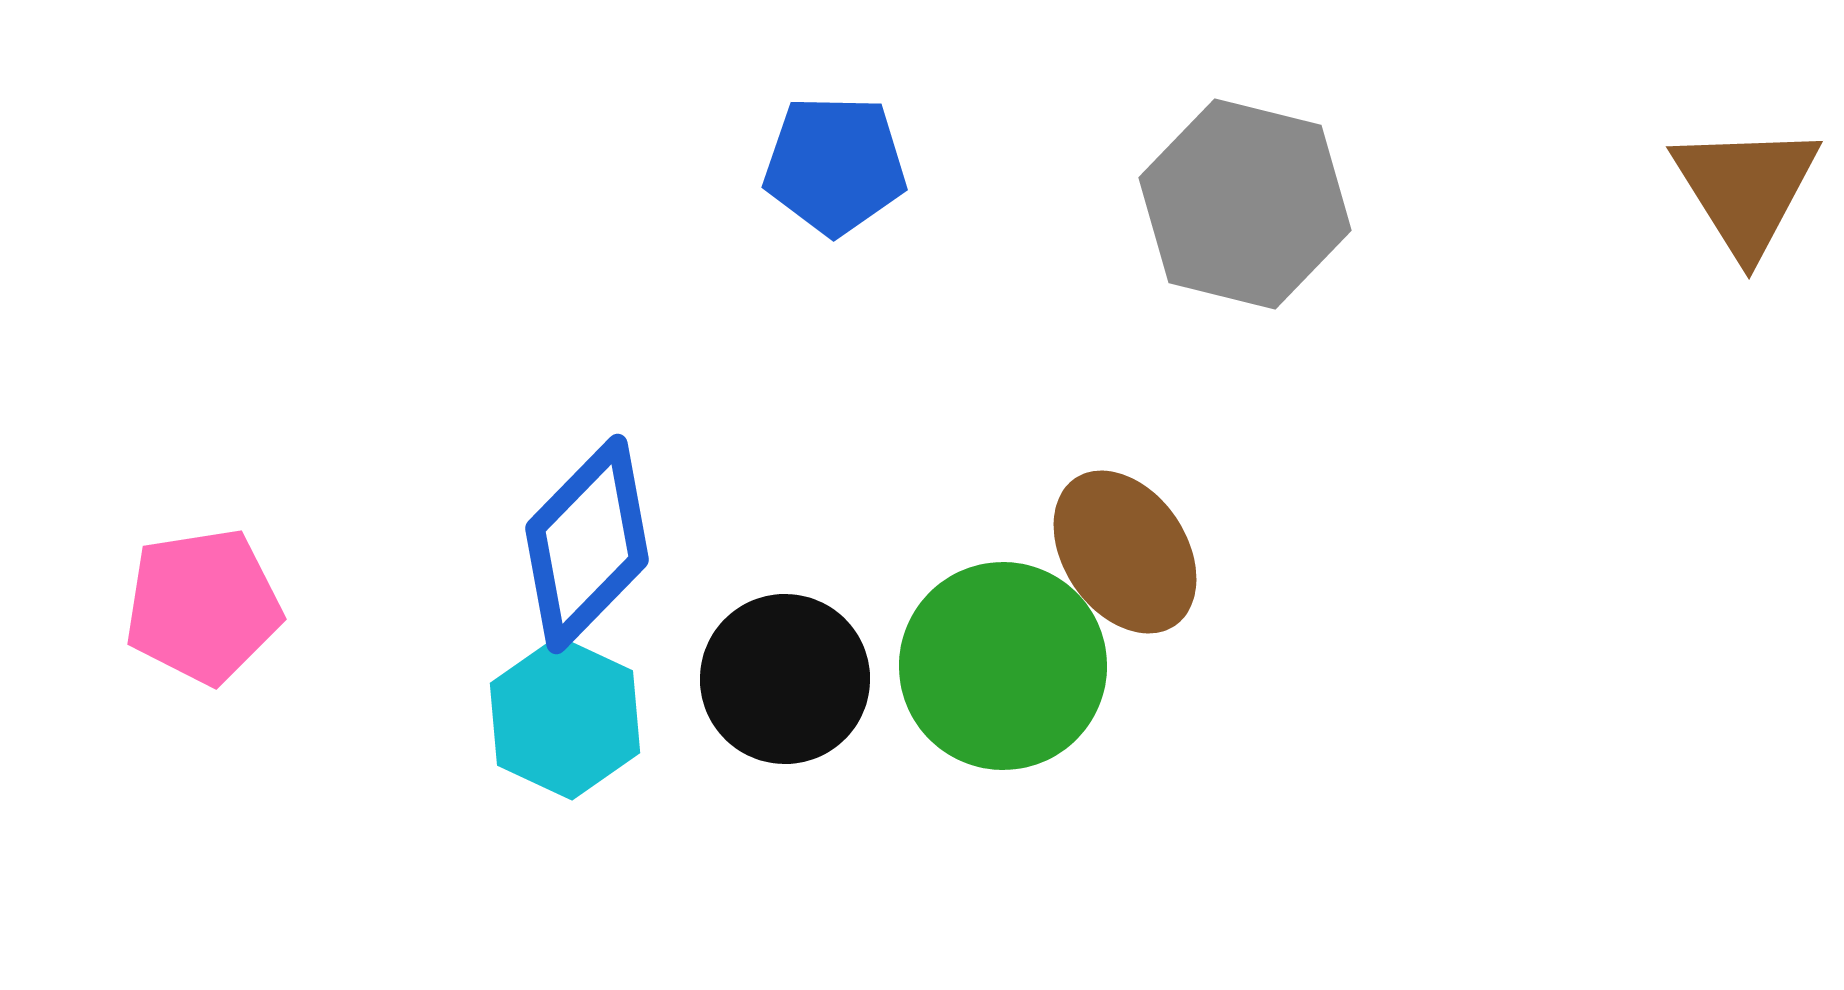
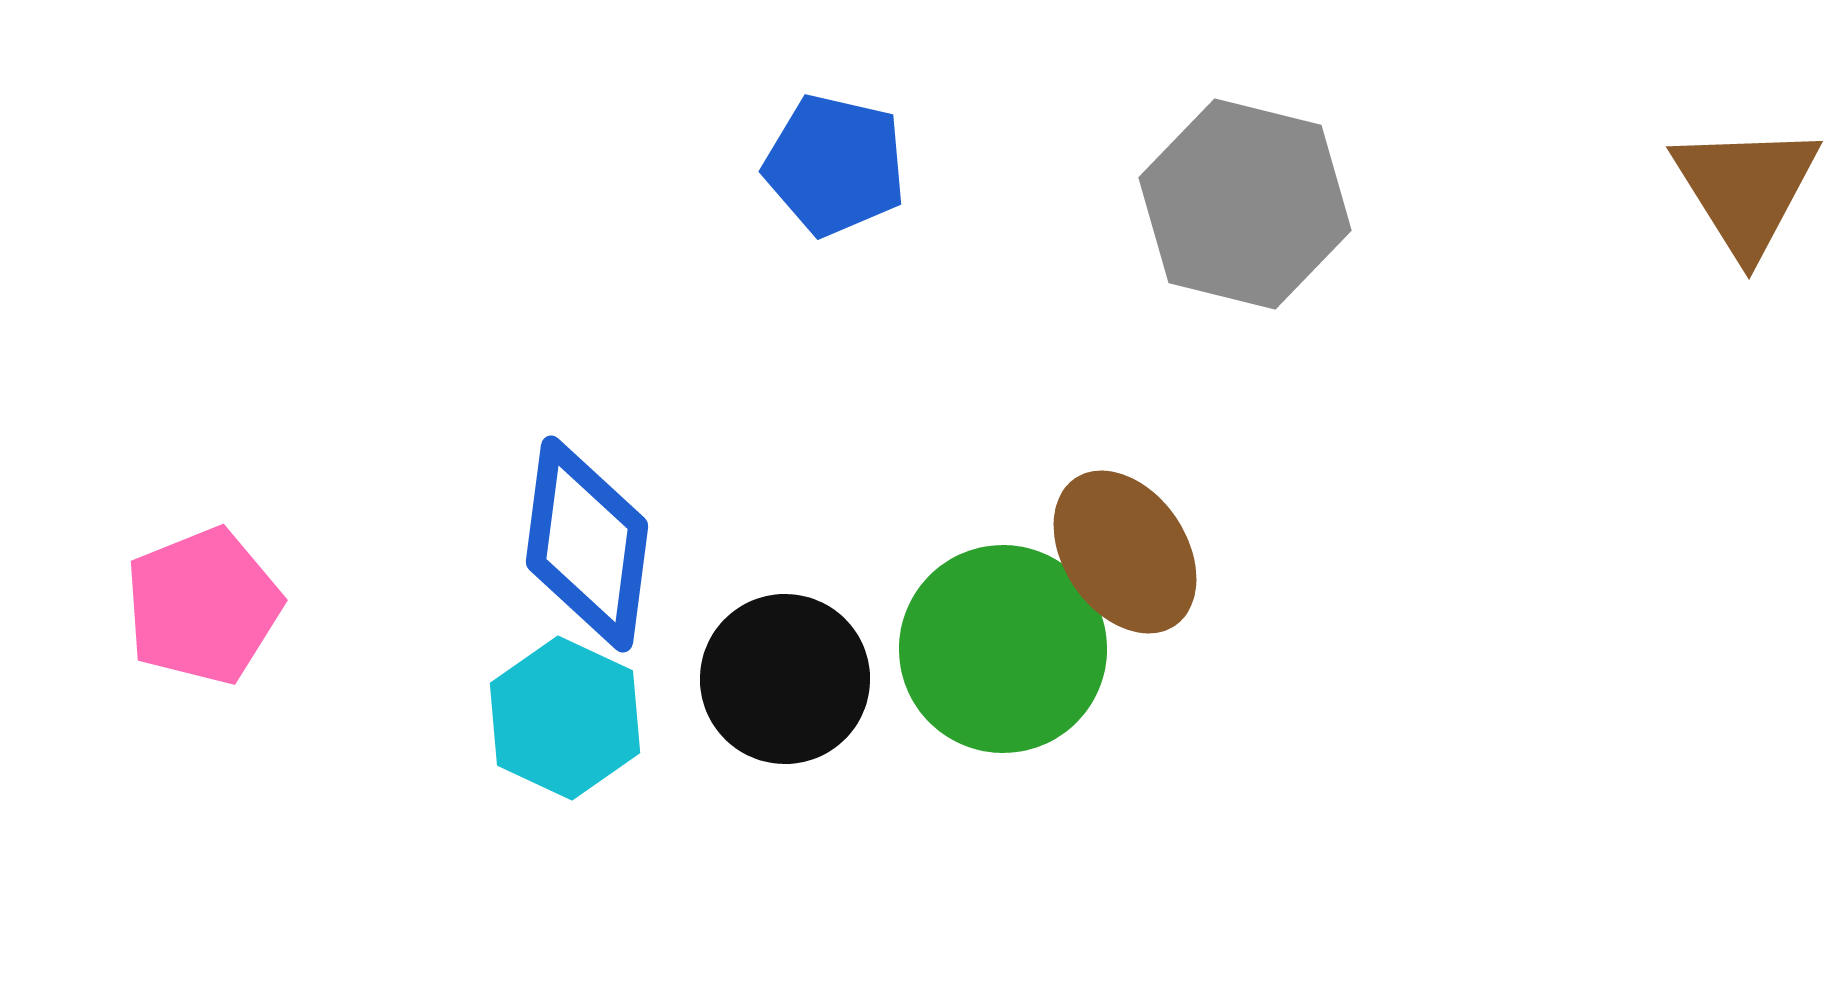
blue pentagon: rotated 12 degrees clockwise
blue diamond: rotated 37 degrees counterclockwise
pink pentagon: rotated 13 degrees counterclockwise
green circle: moved 17 px up
